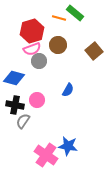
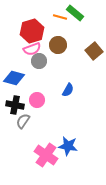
orange line: moved 1 px right, 1 px up
